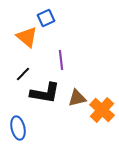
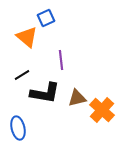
black line: moved 1 px left, 1 px down; rotated 14 degrees clockwise
